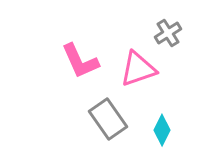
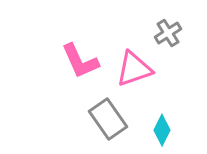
pink triangle: moved 4 px left
